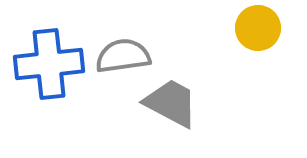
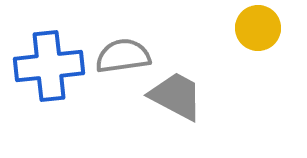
blue cross: moved 2 px down
gray trapezoid: moved 5 px right, 7 px up
